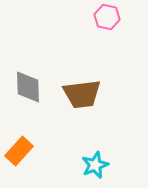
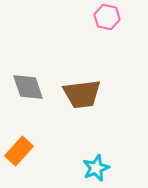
gray diamond: rotated 16 degrees counterclockwise
cyan star: moved 1 px right, 3 px down
